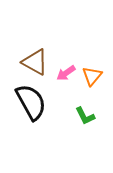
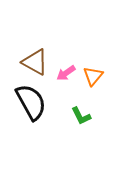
orange triangle: moved 1 px right
green L-shape: moved 4 px left
